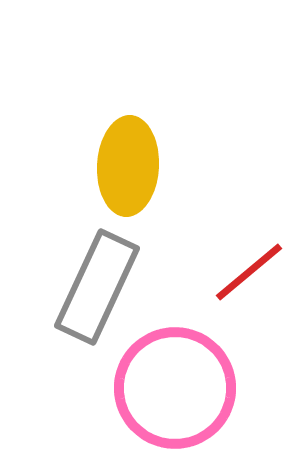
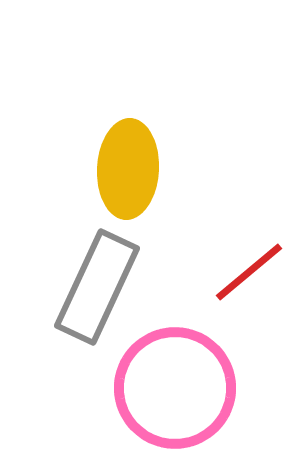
yellow ellipse: moved 3 px down
